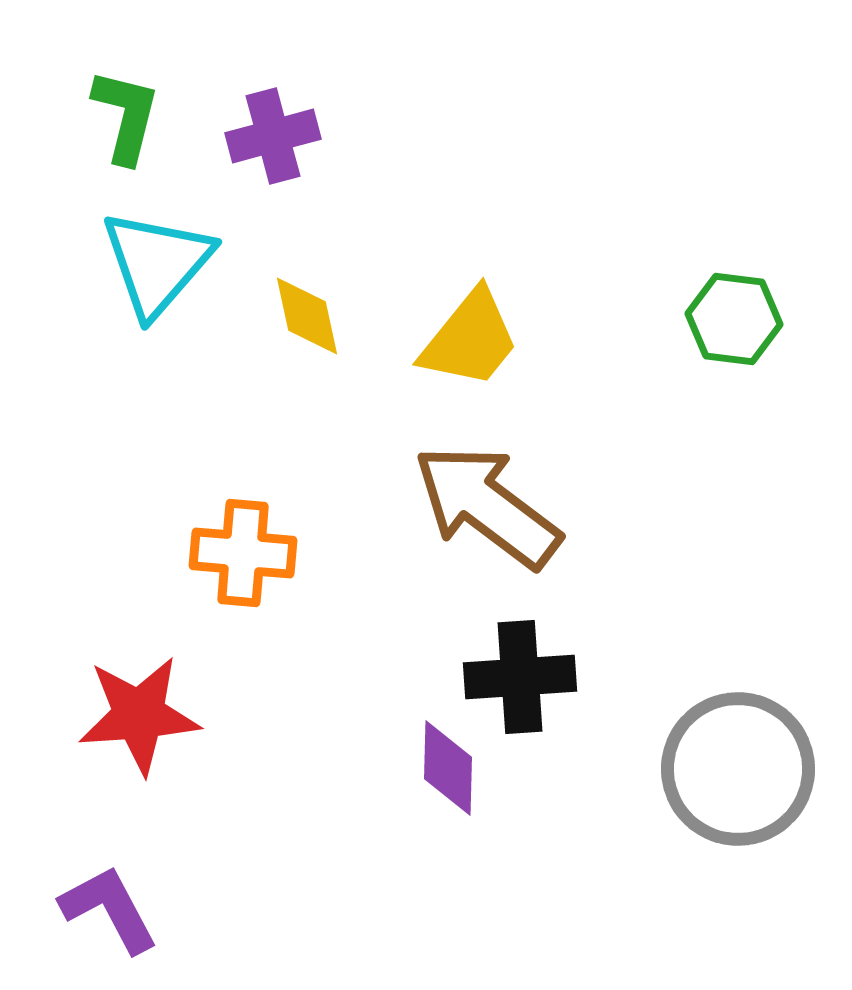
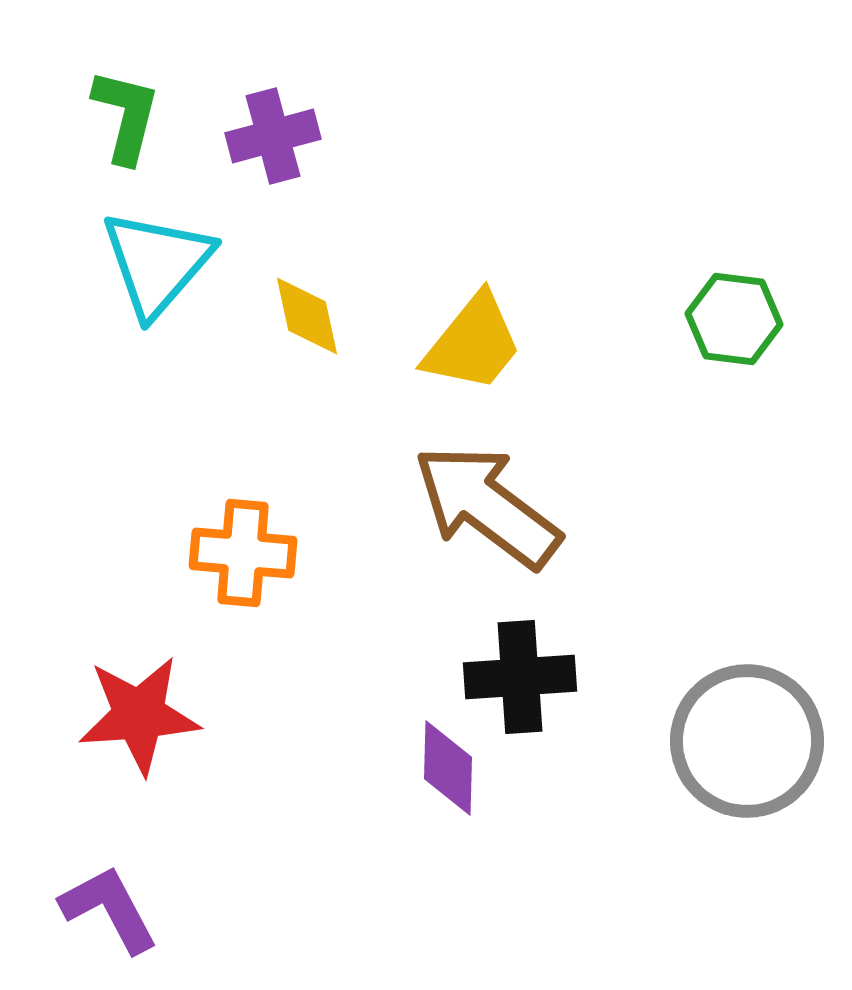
yellow trapezoid: moved 3 px right, 4 px down
gray circle: moved 9 px right, 28 px up
